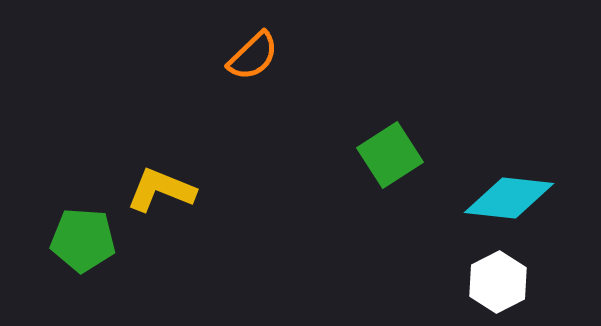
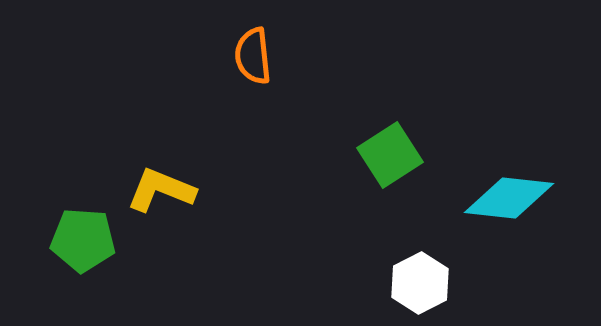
orange semicircle: rotated 128 degrees clockwise
white hexagon: moved 78 px left, 1 px down
